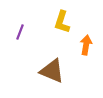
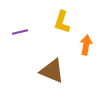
purple line: rotated 56 degrees clockwise
